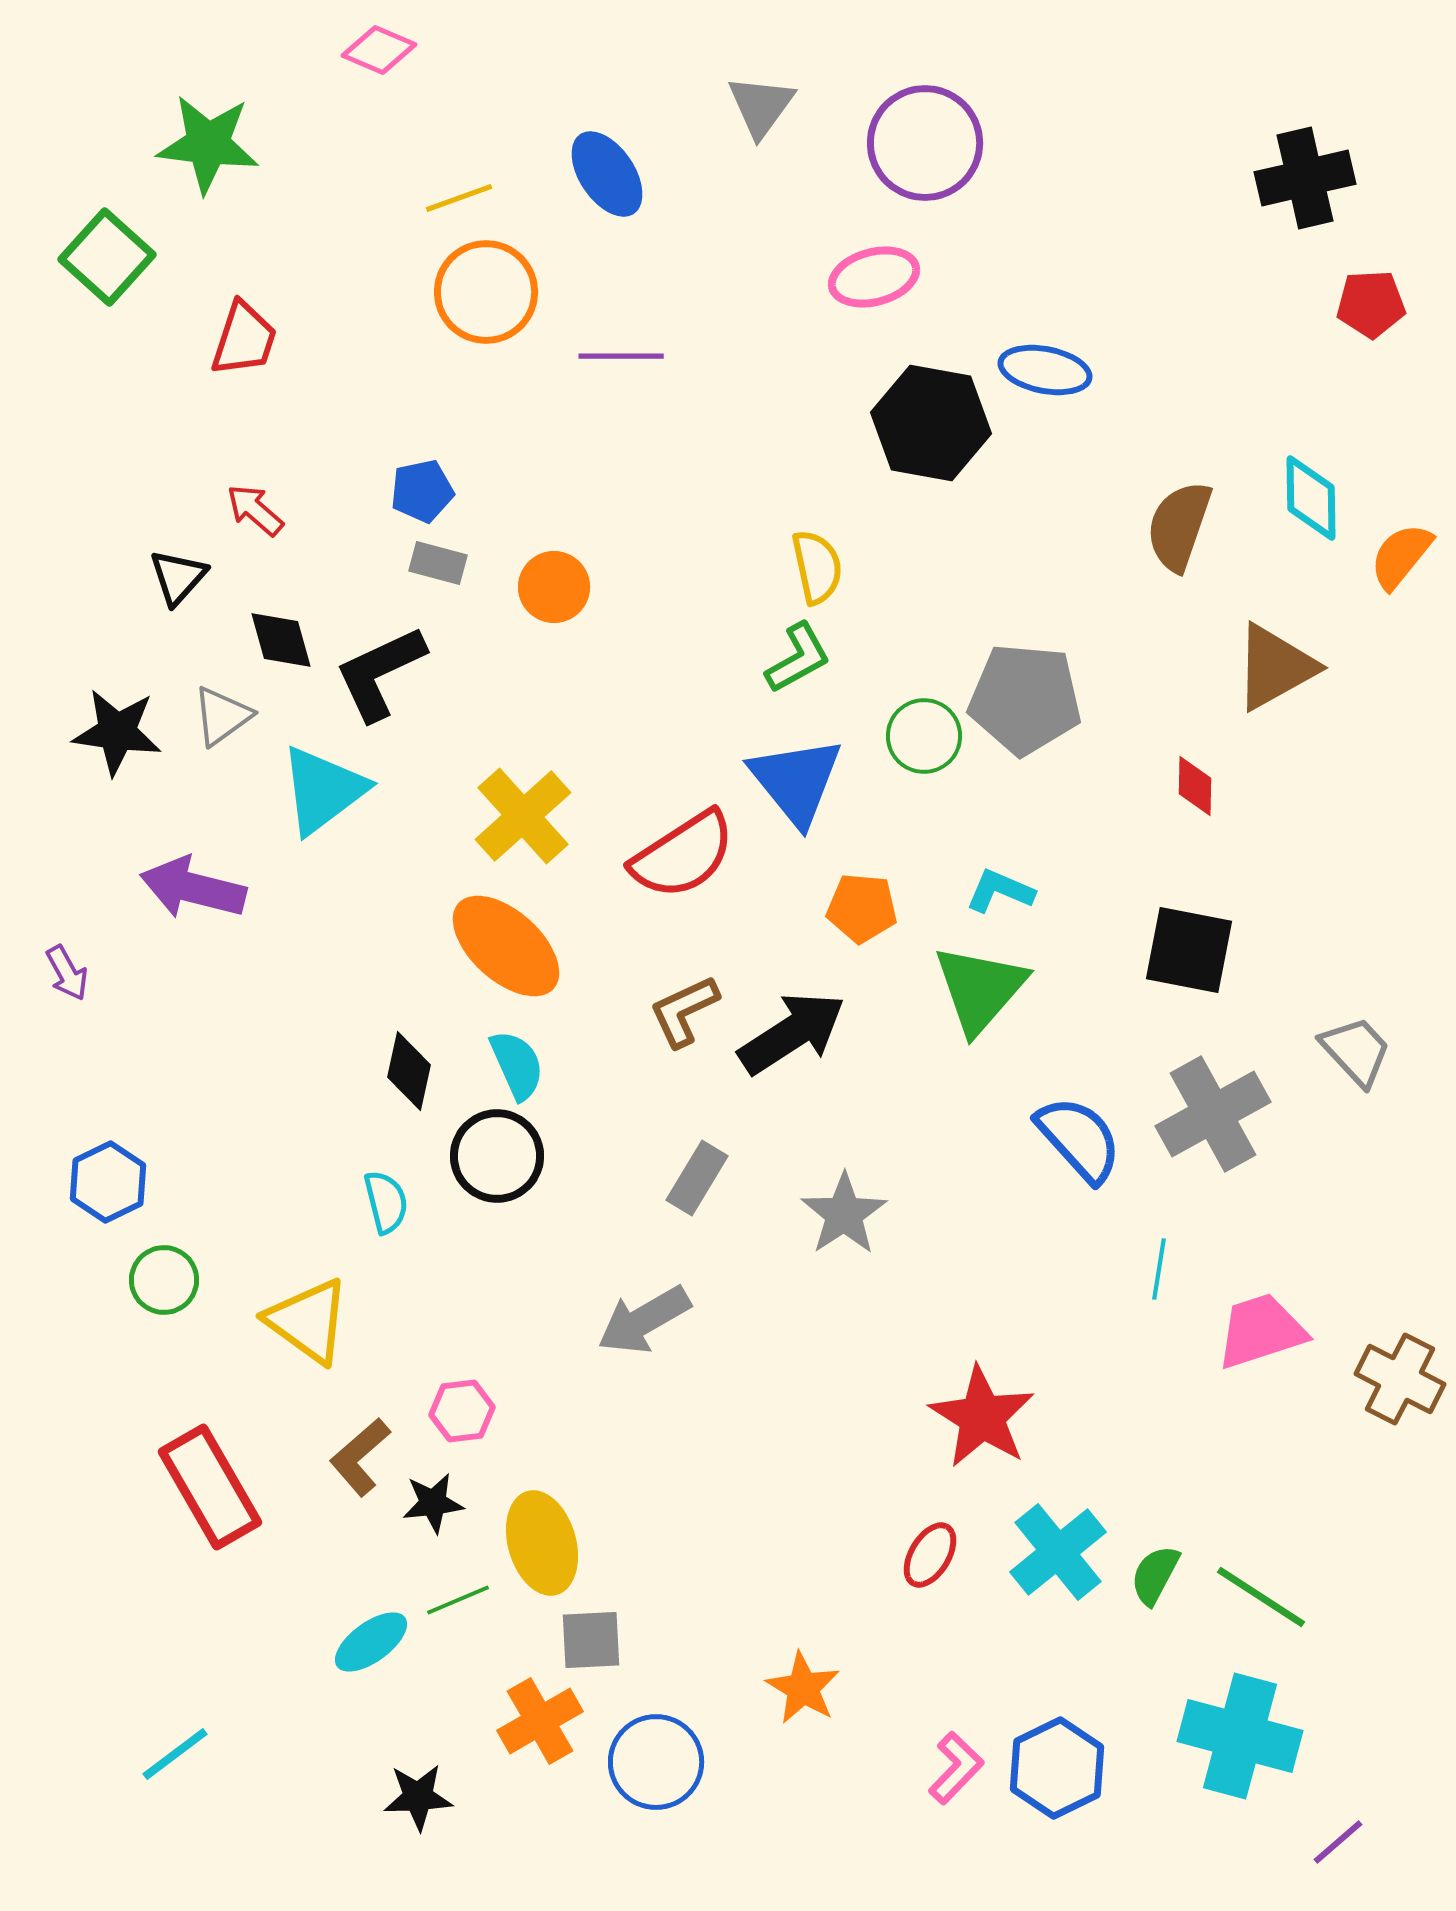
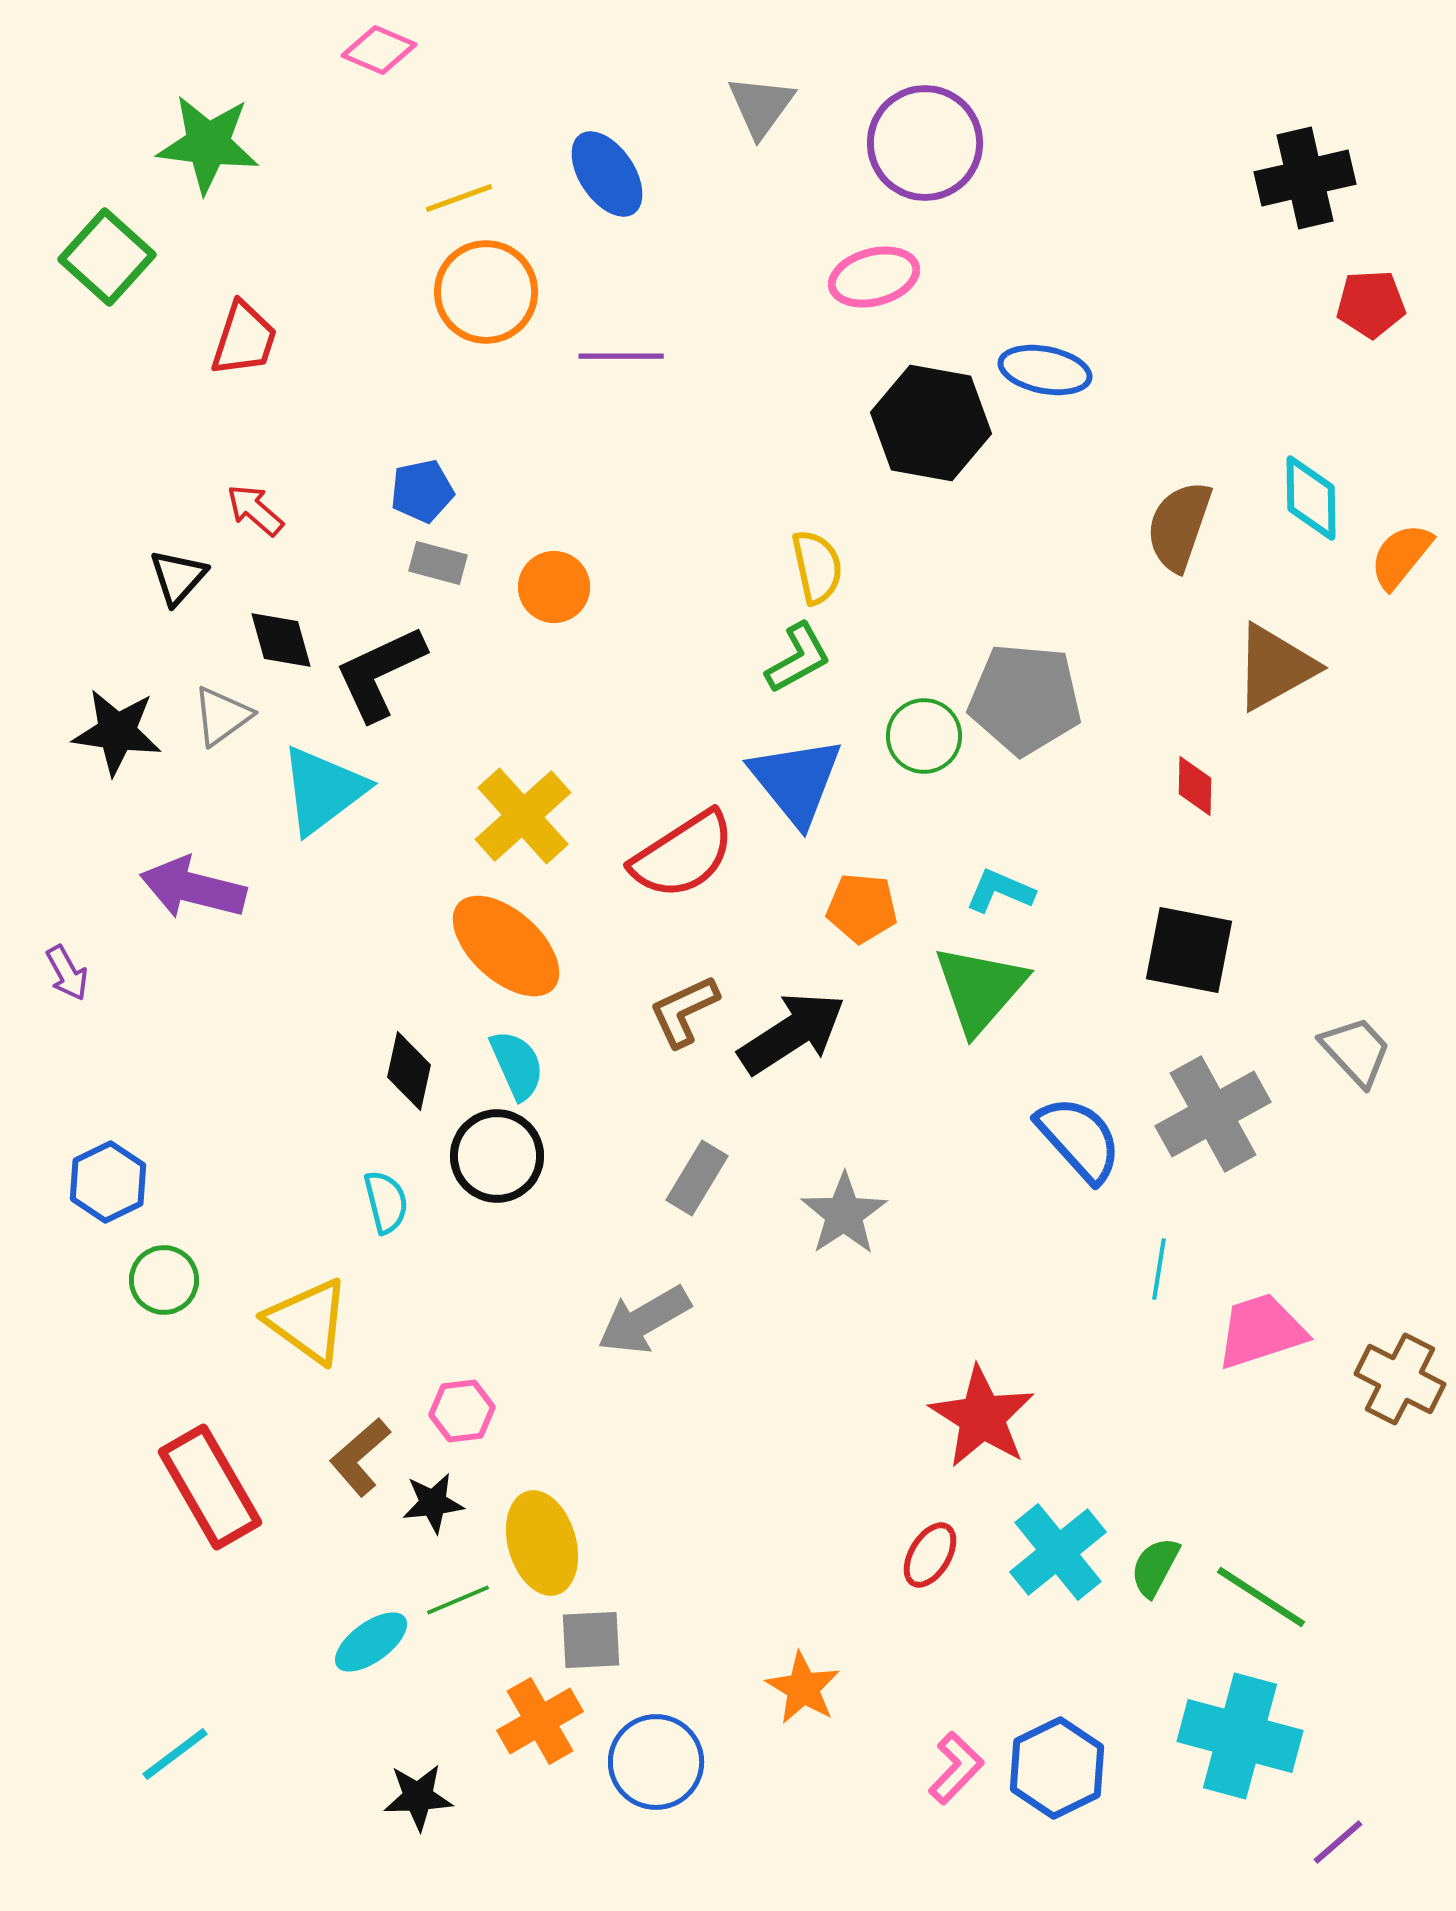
green semicircle at (1155, 1575): moved 8 px up
